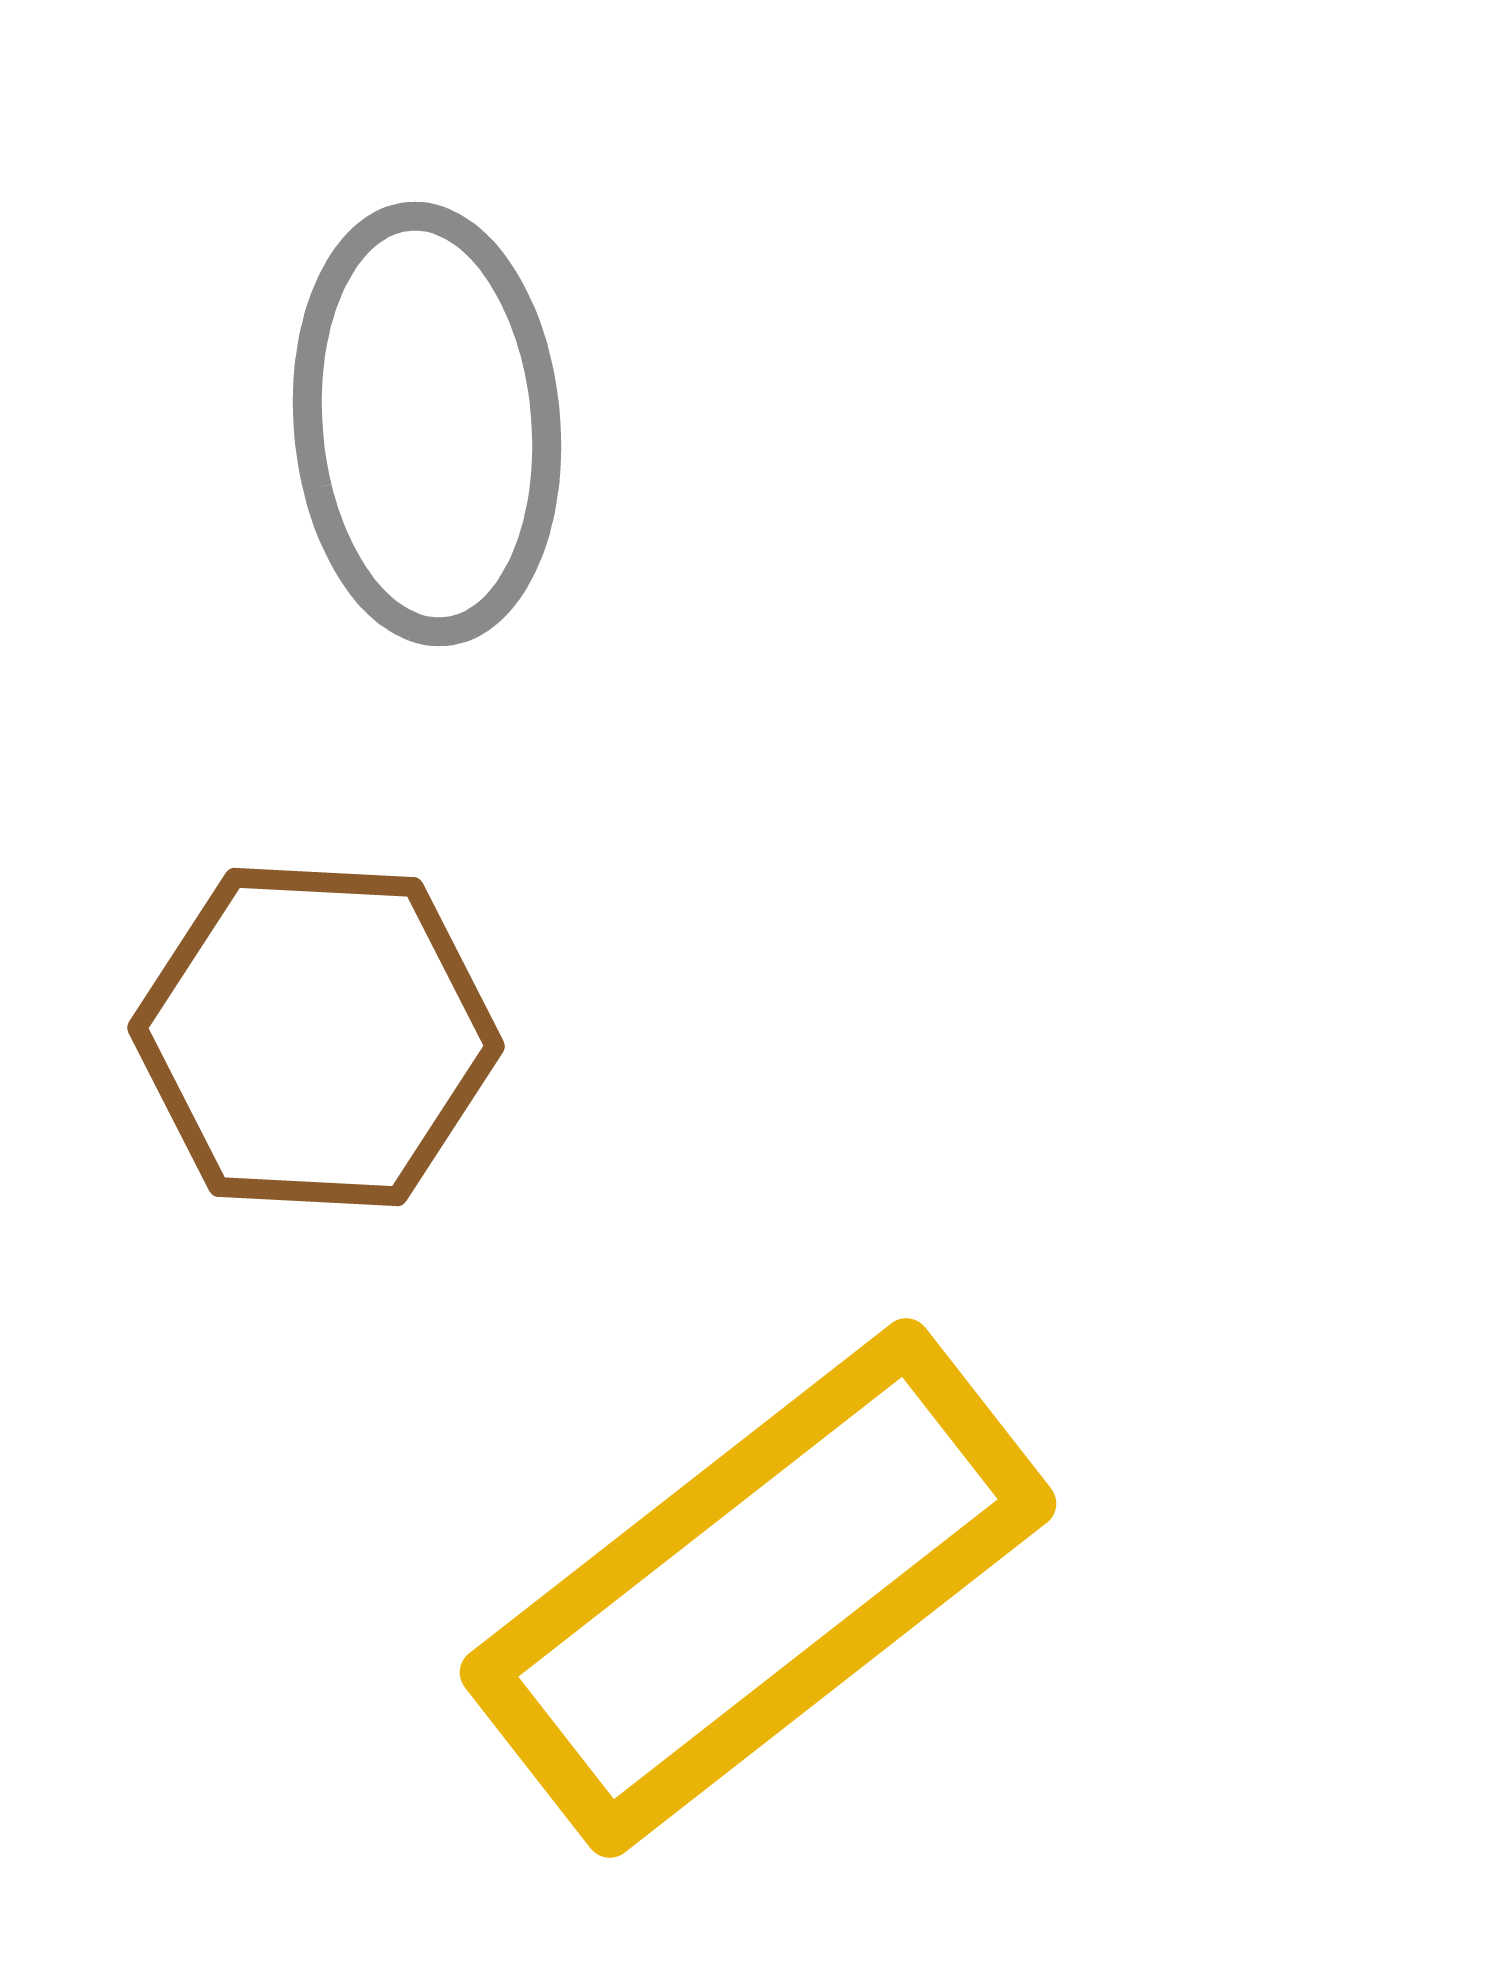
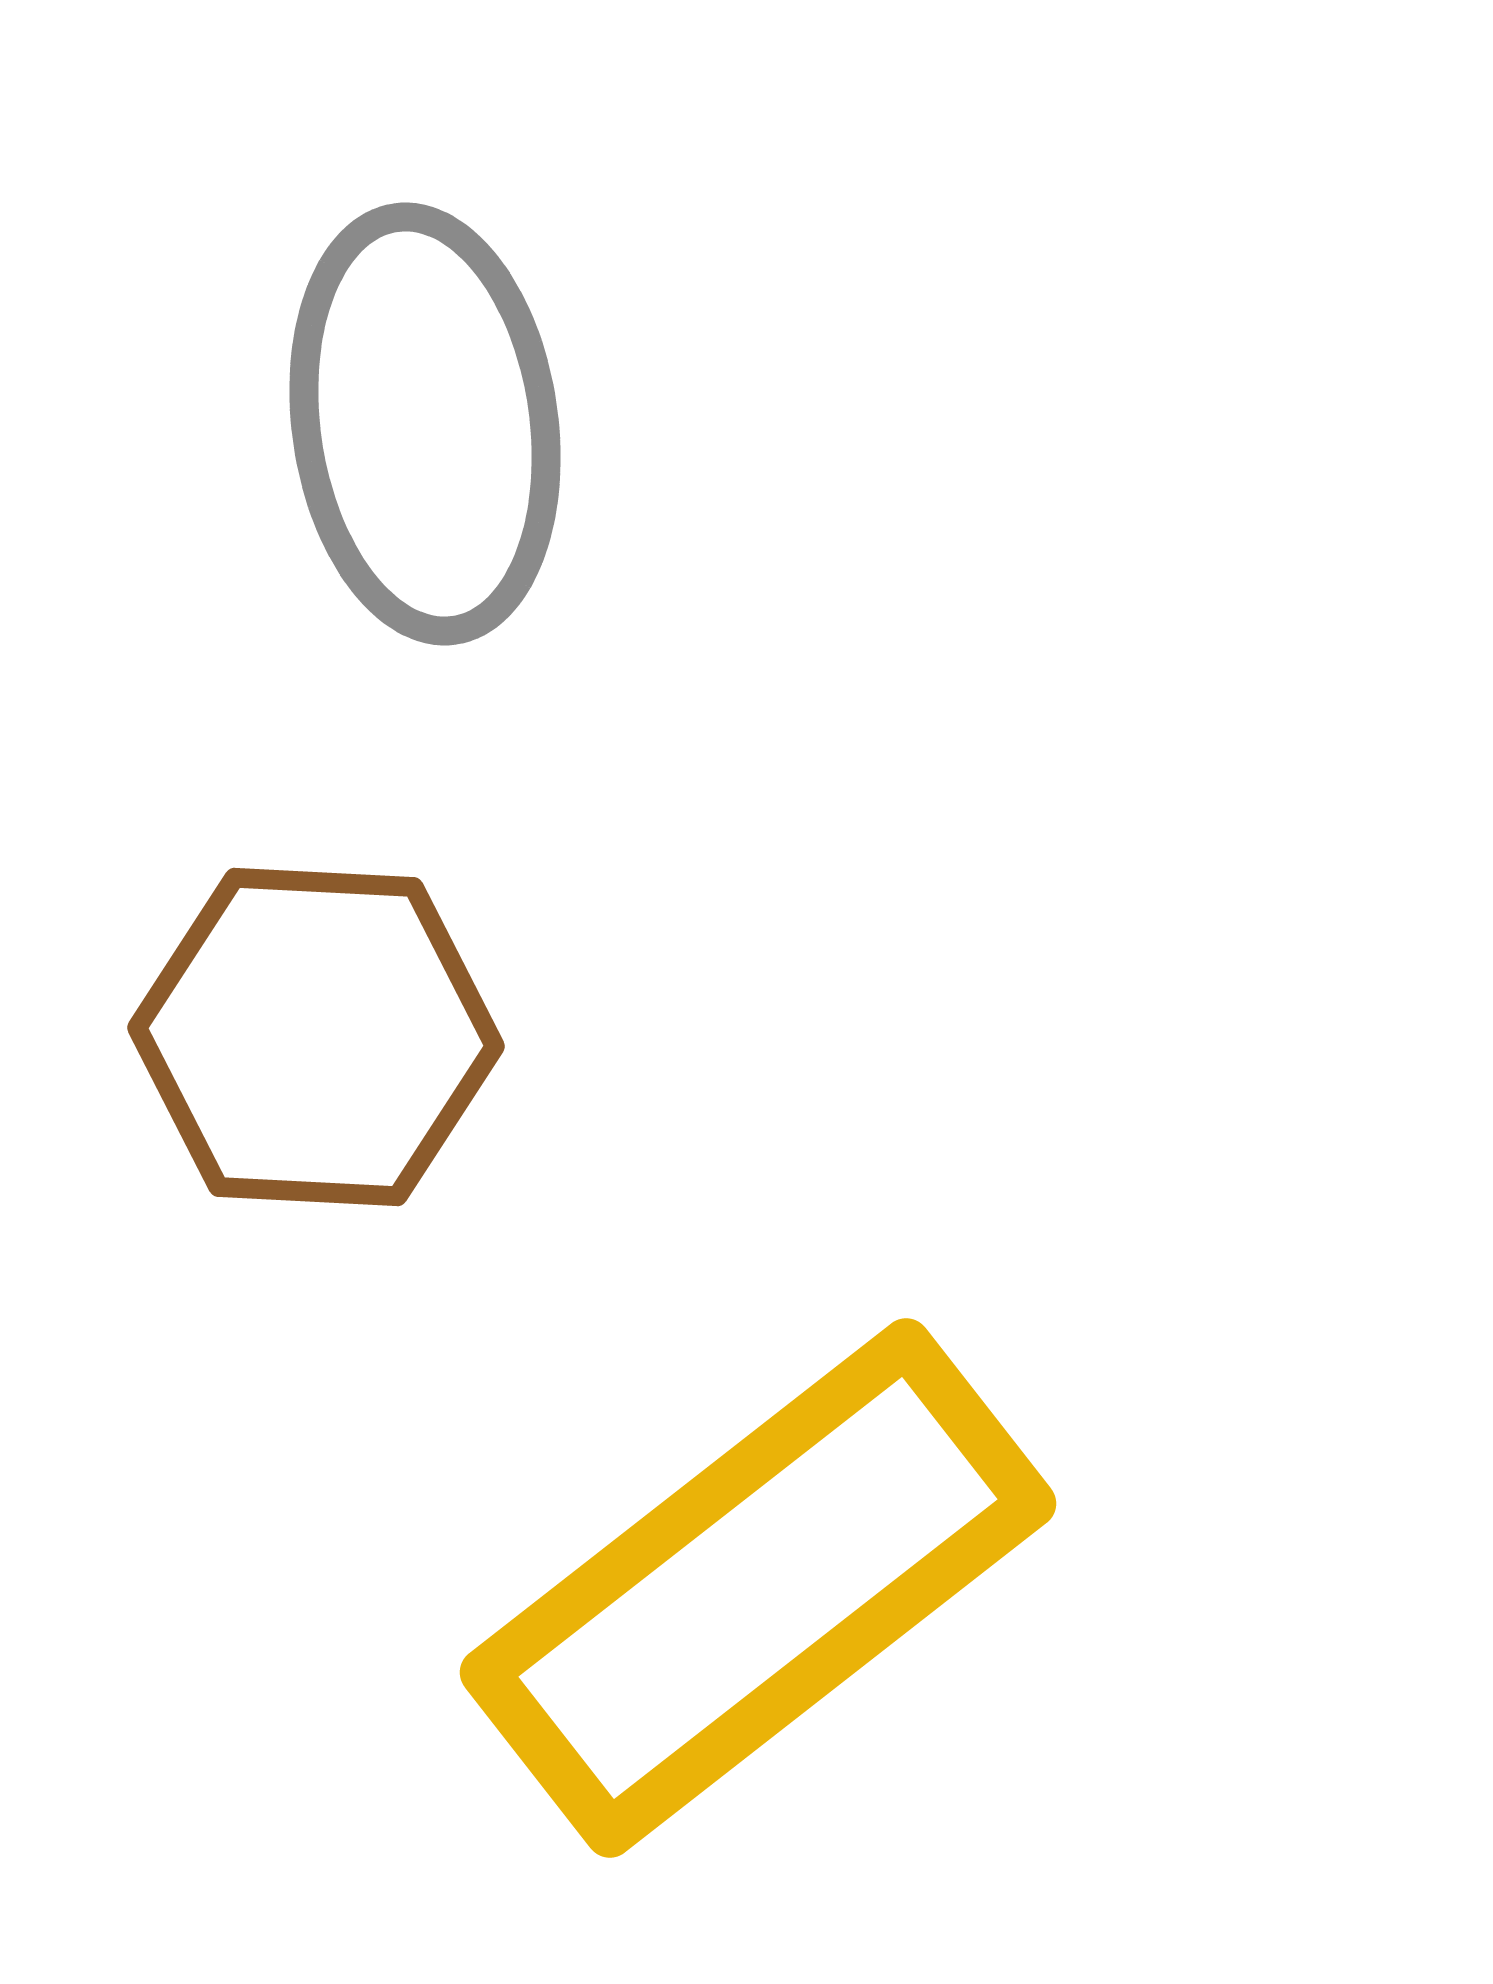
gray ellipse: moved 2 px left; rotated 3 degrees counterclockwise
